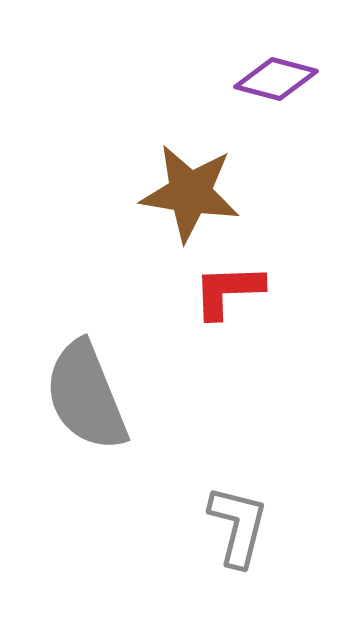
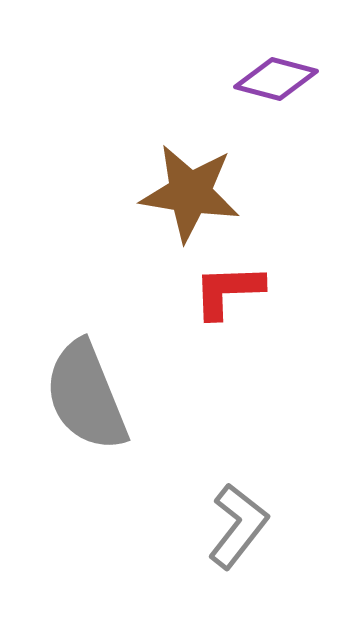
gray L-shape: rotated 24 degrees clockwise
